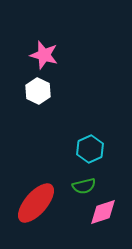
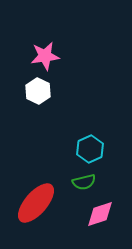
pink star: moved 1 px right, 1 px down; rotated 24 degrees counterclockwise
green semicircle: moved 4 px up
pink diamond: moved 3 px left, 2 px down
